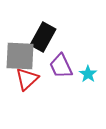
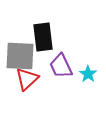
black rectangle: rotated 36 degrees counterclockwise
